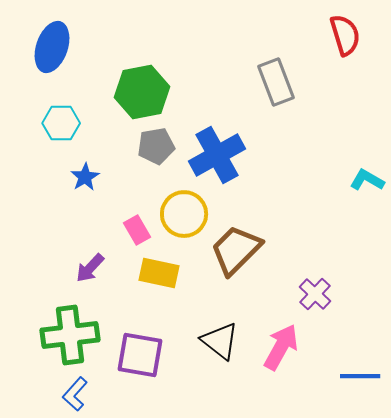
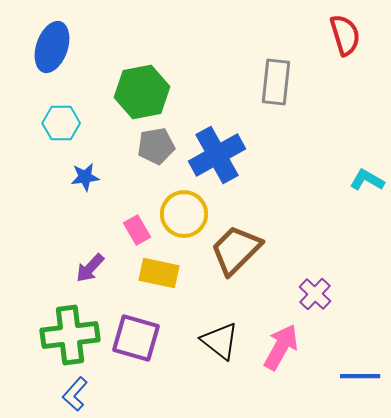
gray rectangle: rotated 27 degrees clockwise
blue star: rotated 24 degrees clockwise
purple square: moved 4 px left, 17 px up; rotated 6 degrees clockwise
